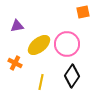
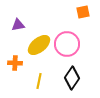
purple triangle: moved 1 px right, 1 px up
orange cross: rotated 24 degrees counterclockwise
black diamond: moved 2 px down
yellow line: moved 2 px left, 1 px up
